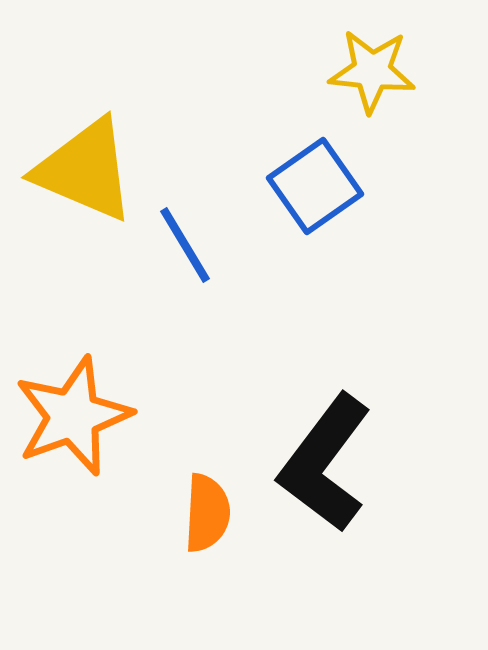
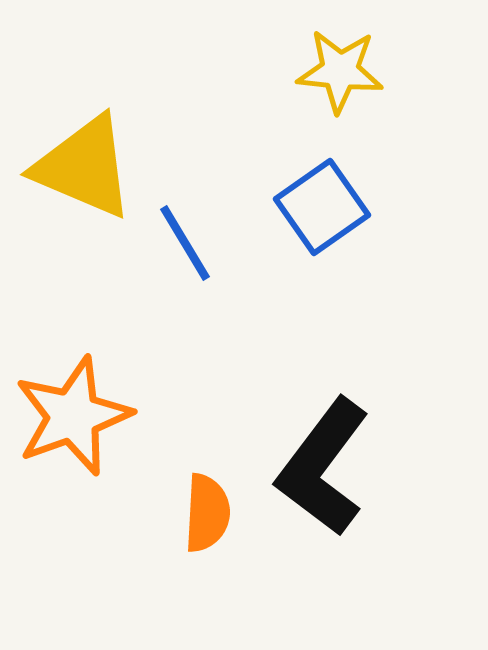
yellow star: moved 32 px left
yellow triangle: moved 1 px left, 3 px up
blue square: moved 7 px right, 21 px down
blue line: moved 2 px up
black L-shape: moved 2 px left, 4 px down
